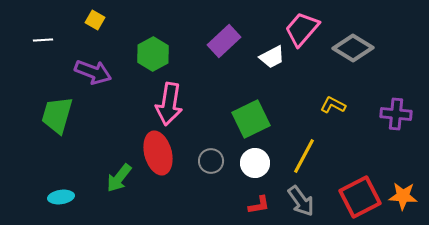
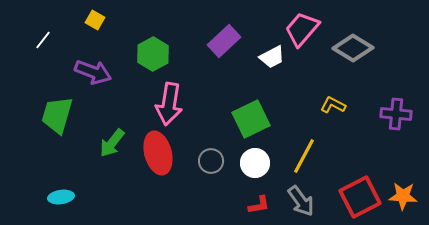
white line: rotated 48 degrees counterclockwise
green arrow: moved 7 px left, 35 px up
